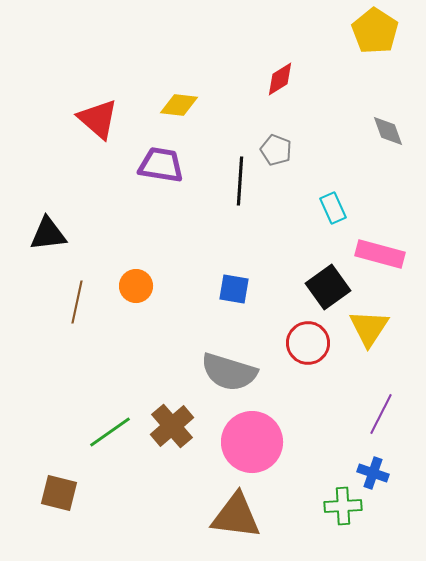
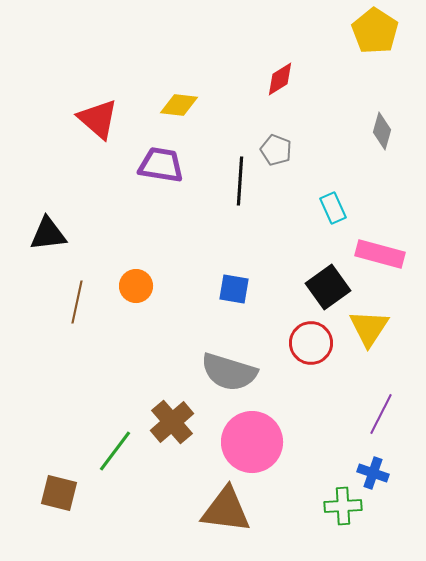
gray diamond: moved 6 px left; rotated 36 degrees clockwise
red circle: moved 3 px right
brown cross: moved 4 px up
green line: moved 5 px right, 19 px down; rotated 18 degrees counterclockwise
brown triangle: moved 10 px left, 6 px up
